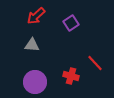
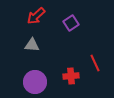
red line: rotated 18 degrees clockwise
red cross: rotated 21 degrees counterclockwise
